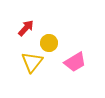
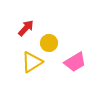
yellow triangle: rotated 20 degrees clockwise
